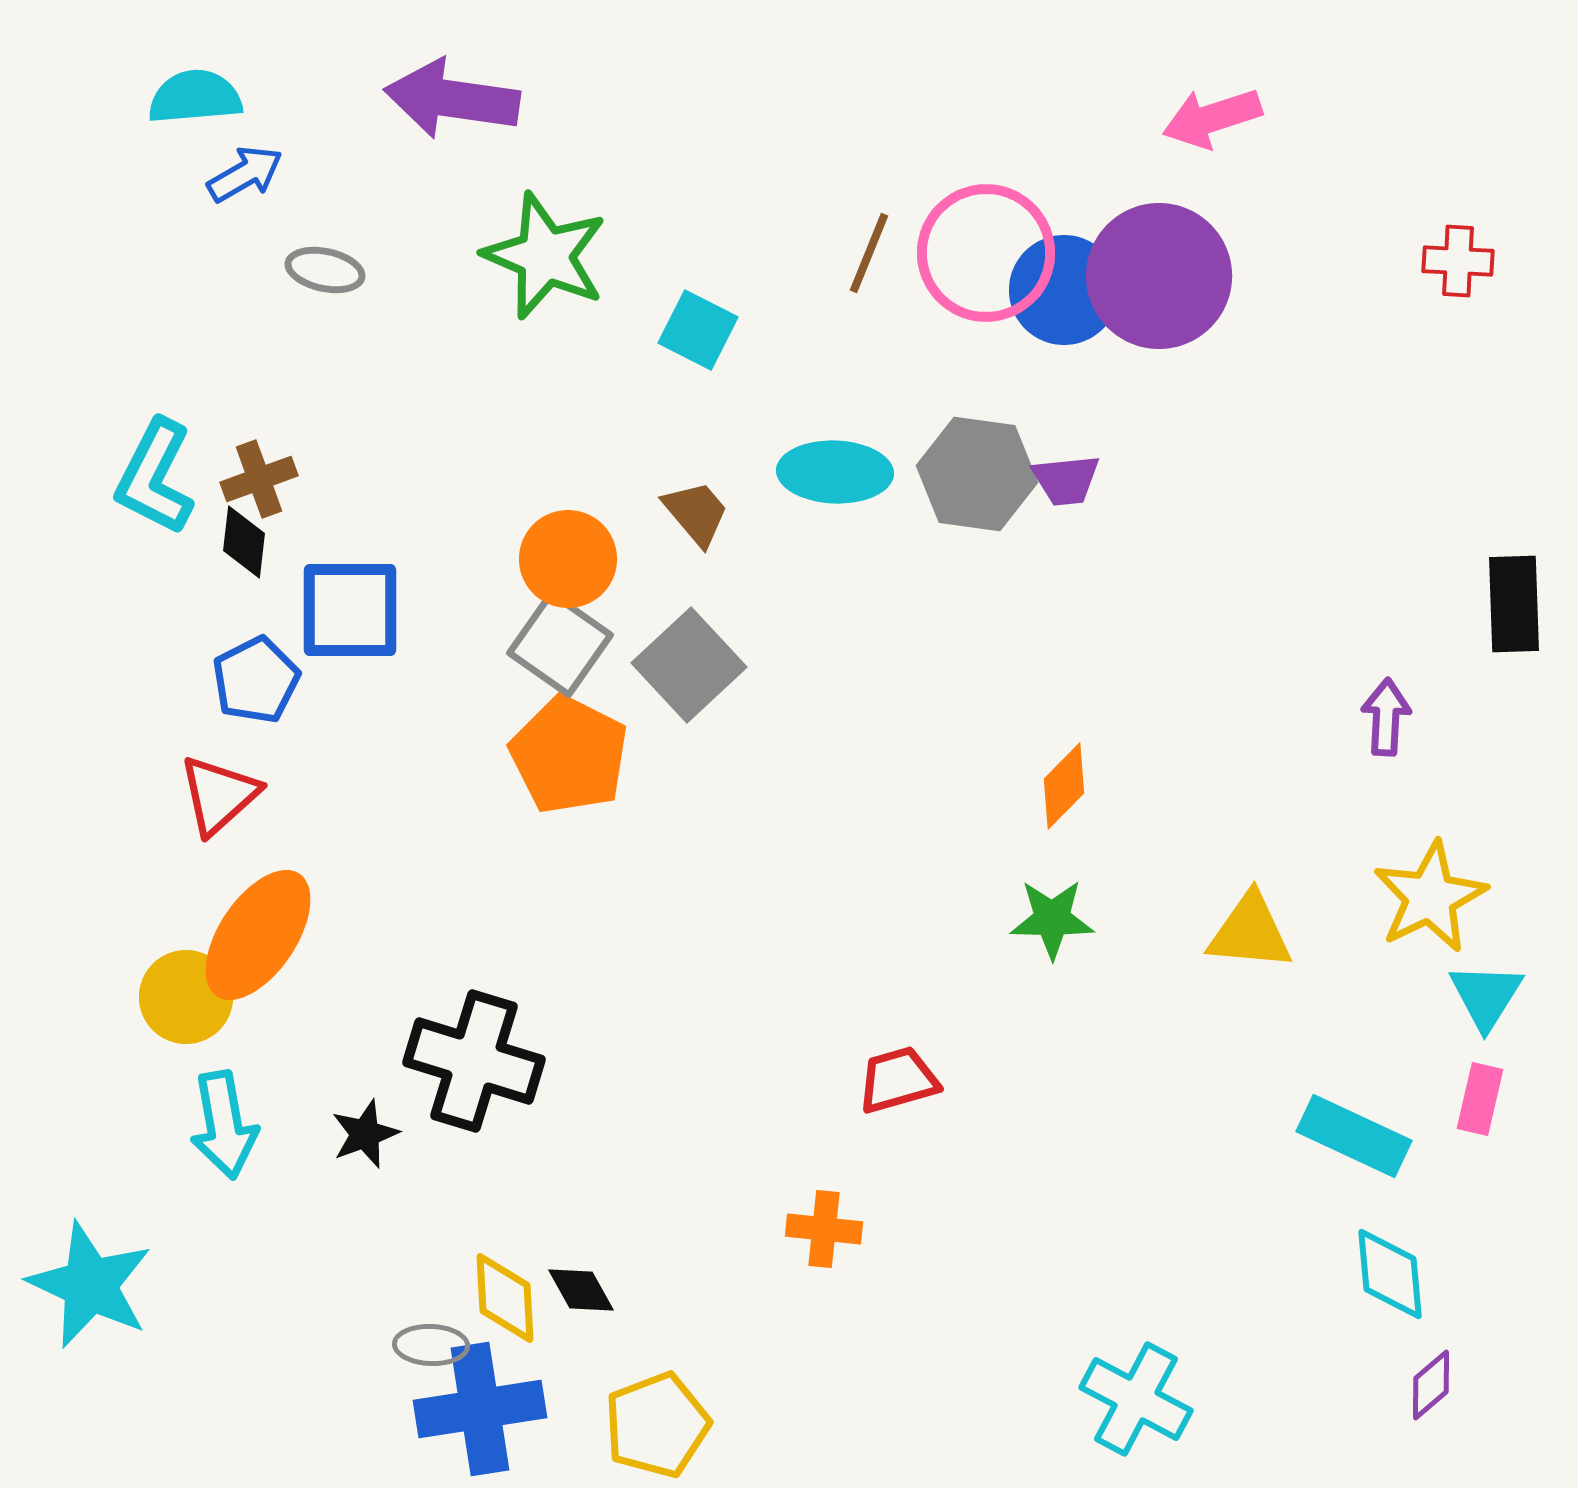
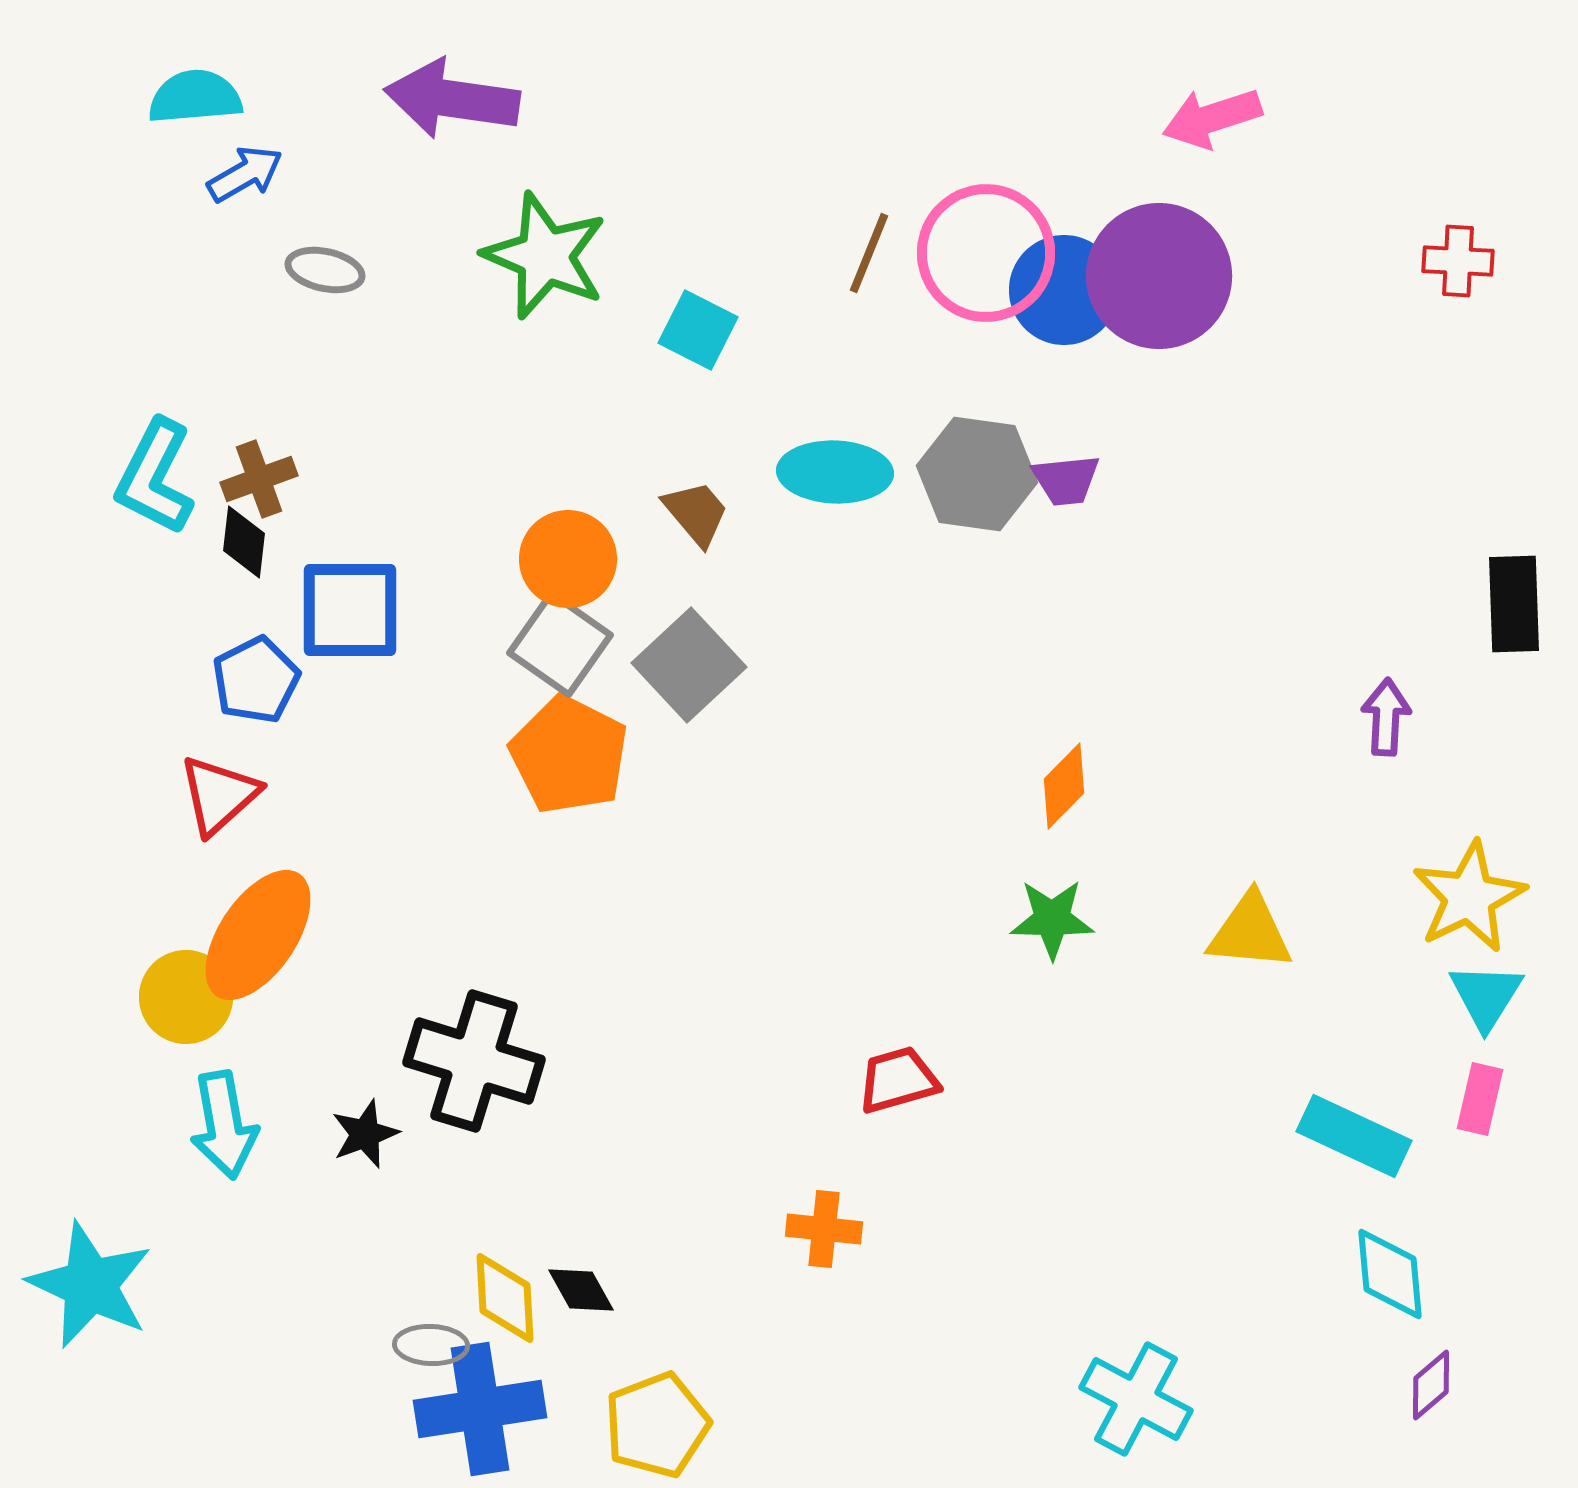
yellow star at (1430, 897): moved 39 px right
